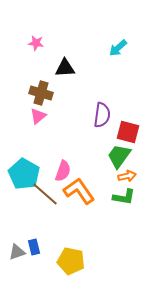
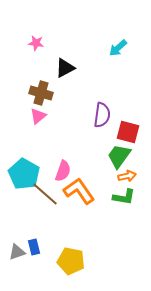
black triangle: rotated 25 degrees counterclockwise
